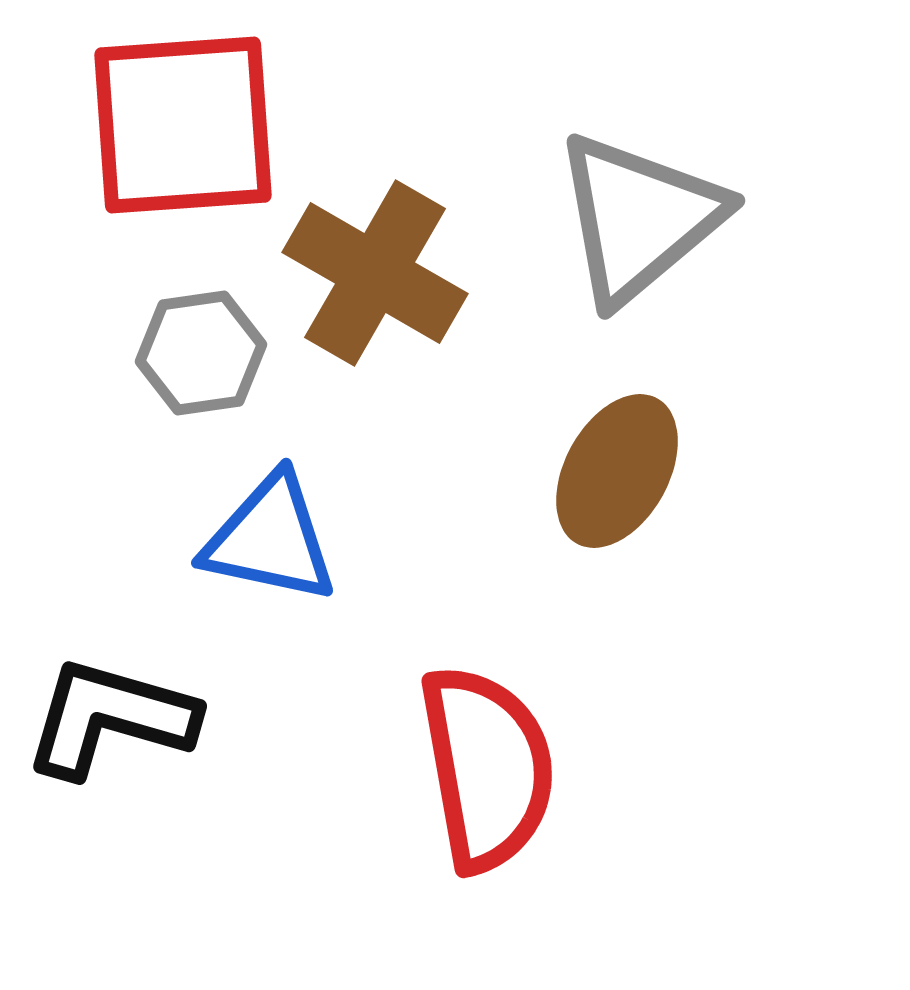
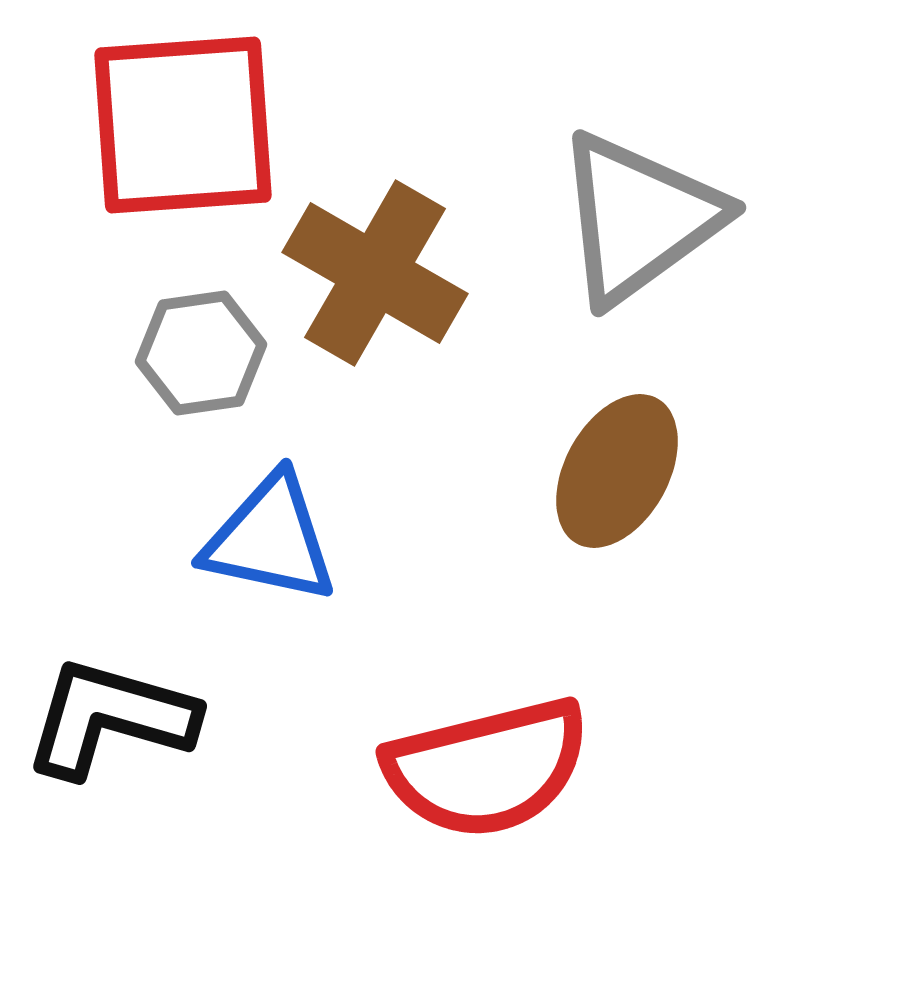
gray triangle: rotated 4 degrees clockwise
red semicircle: rotated 86 degrees clockwise
